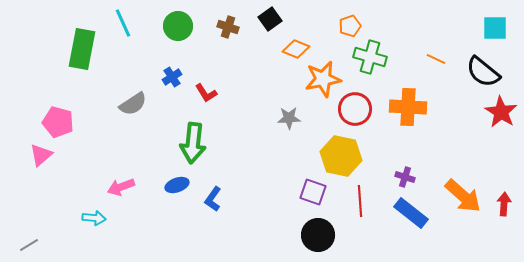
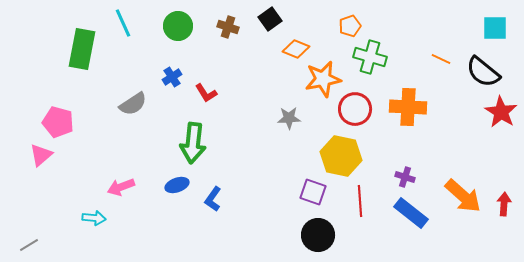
orange line: moved 5 px right
